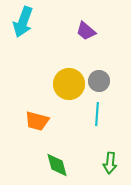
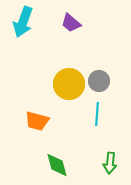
purple trapezoid: moved 15 px left, 8 px up
